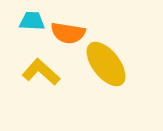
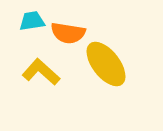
cyan trapezoid: rotated 12 degrees counterclockwise
